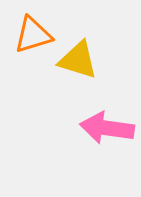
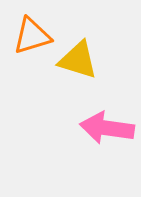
orange triangle: moved 1 px left, 1 px down
